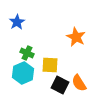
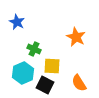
blue star: rotated 14 degrees counterclockwise
green cross: moved 7 px right, 4 px up
yellow square: moved 2 px right, 1 px down
black square: moved 15 px left
